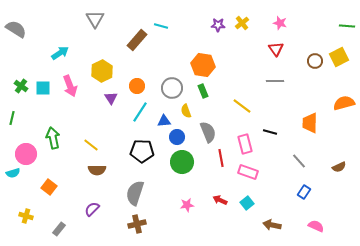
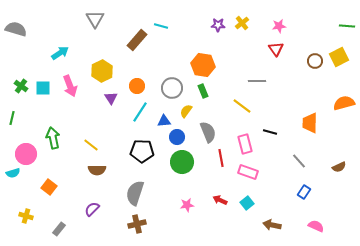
pink star at (280, 23): moved 1 px left, 3 px down; rotated 24 degrees counterclockwise
gray semicircle at (16, 29): rotated 15 degrees counterclockwise
gray line at (275, 81): moved 18 px left
yellow semicircle at (186, 111): rotated 56 degrees clockwise
